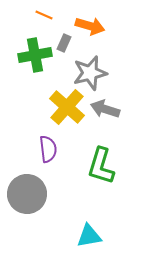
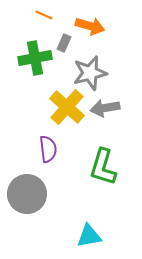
green cross: moved 3 px down
gray arrow: moved 1 px up; rotated 28 degrees counterclockwise
green L-shape: moved 2 px right, 1 px down
